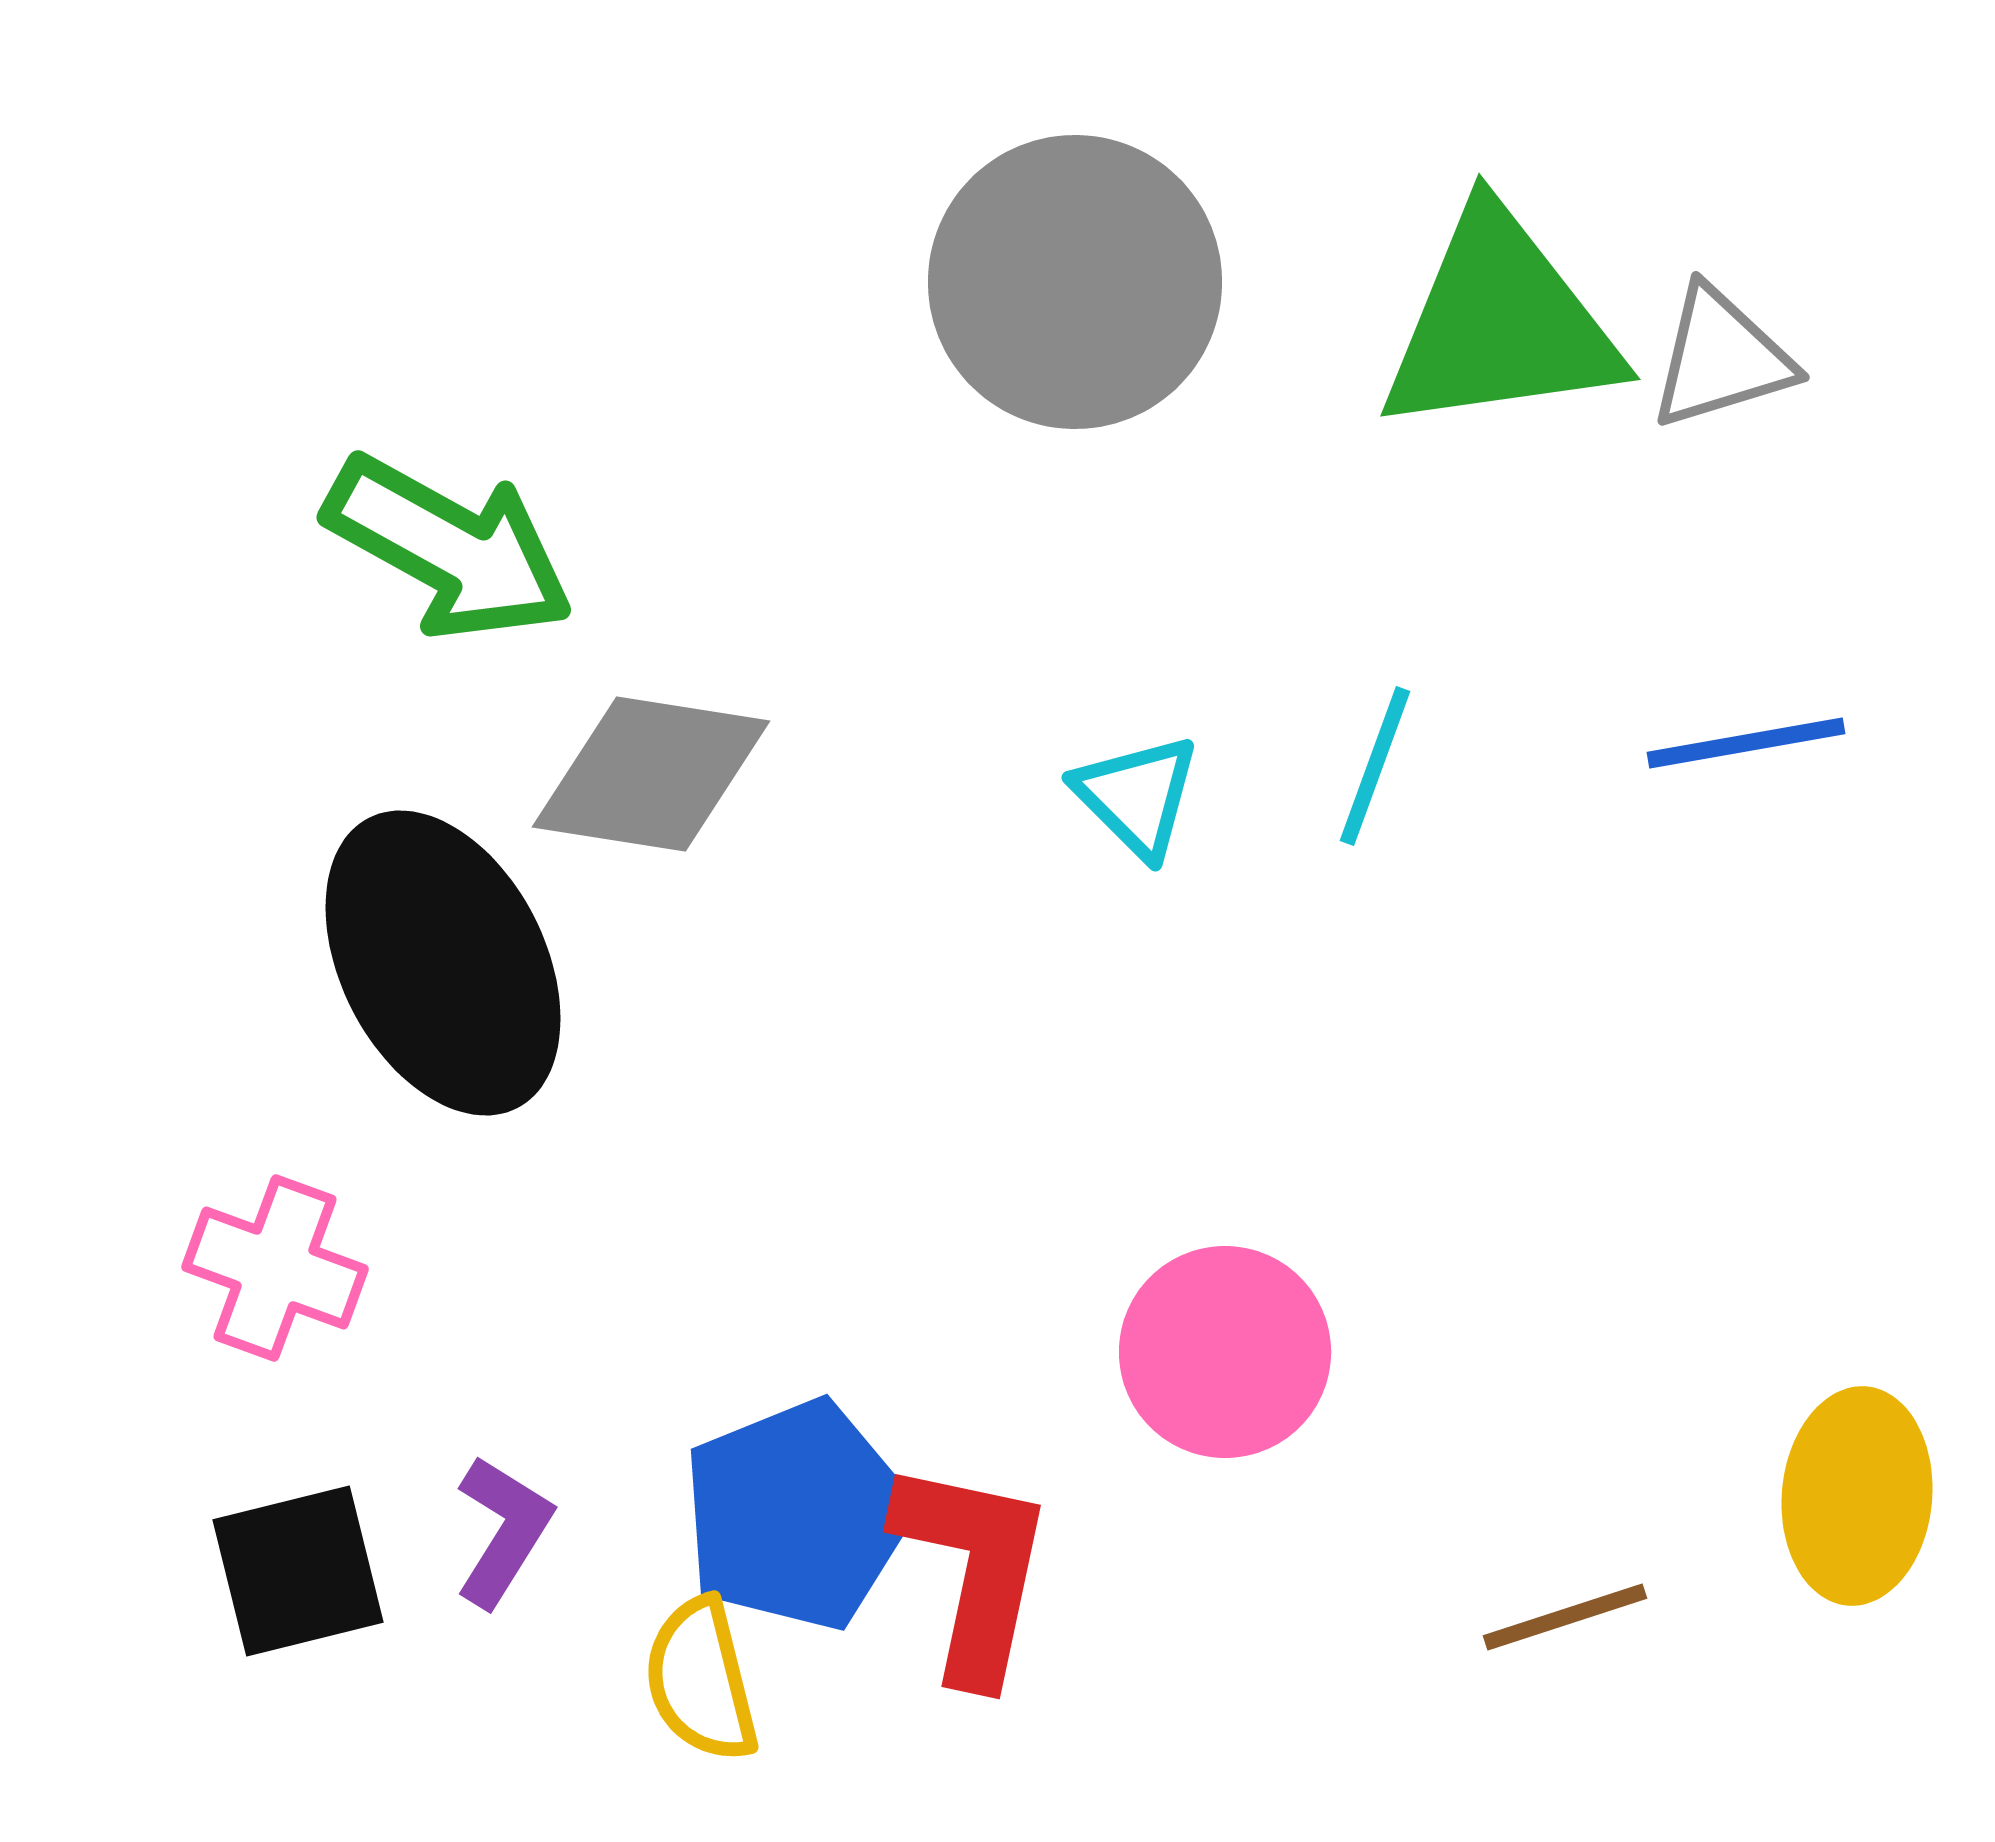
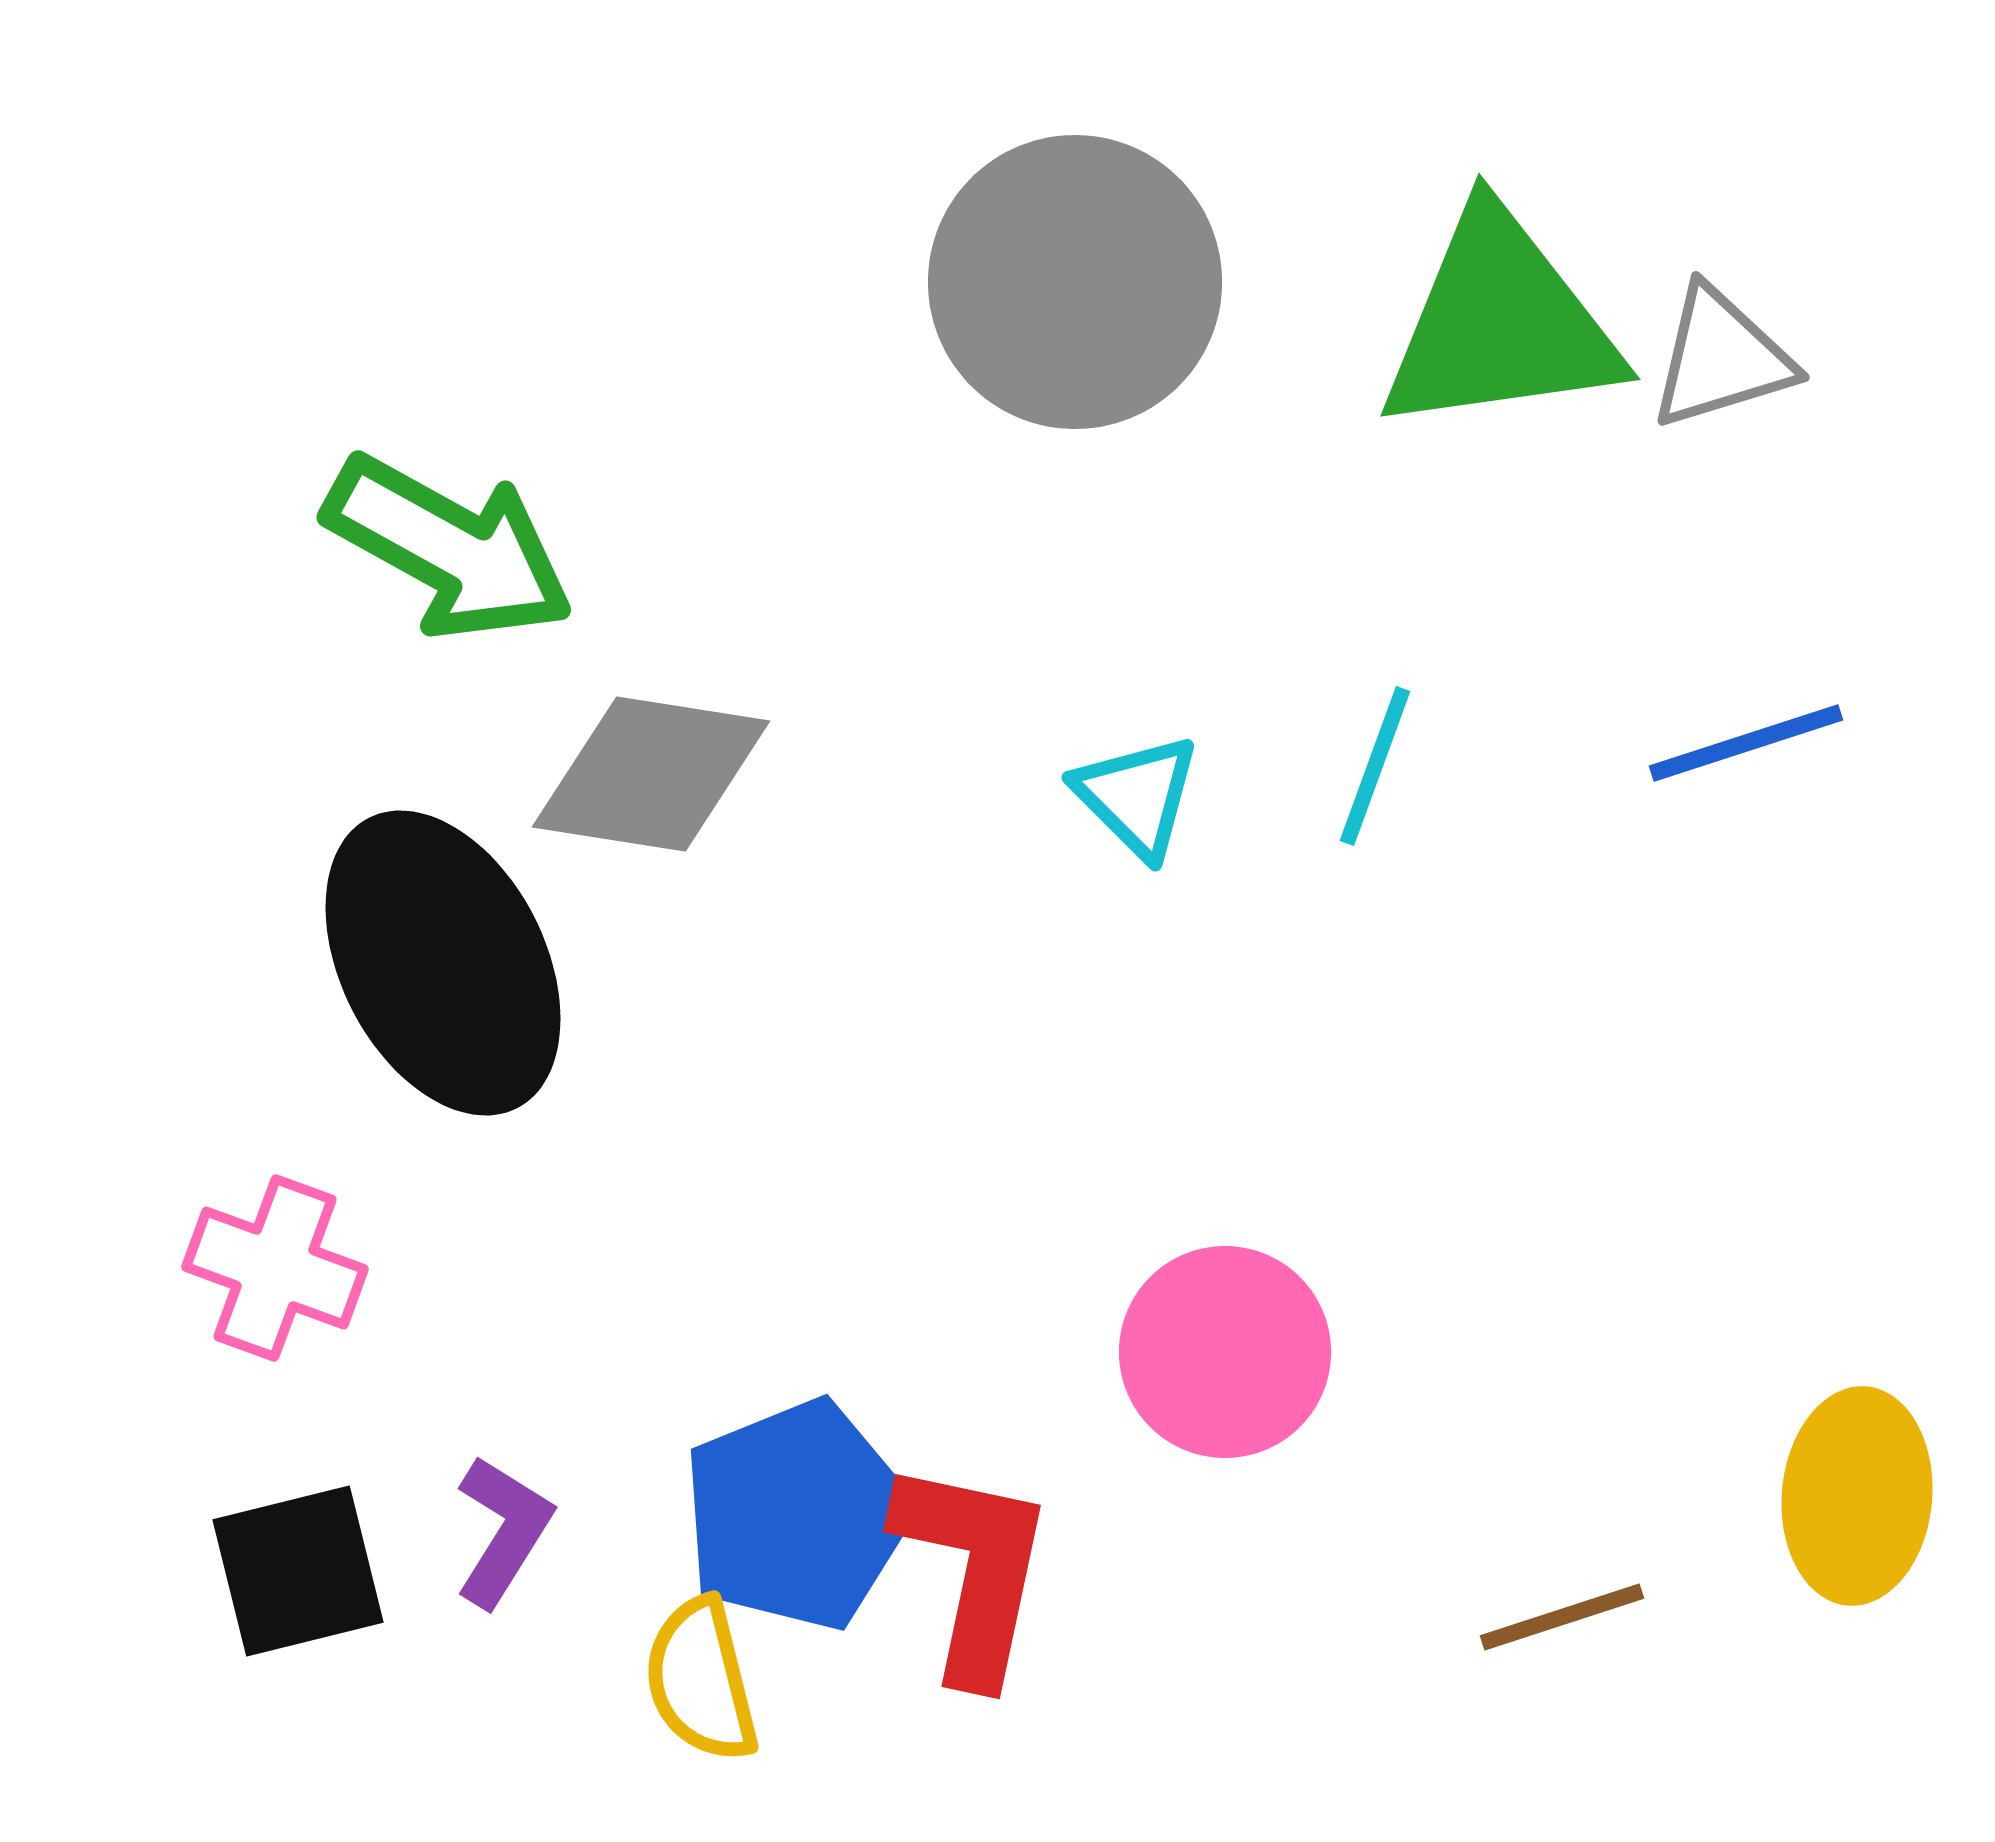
blue line: rotated 8 degrees counterclockwise
brown line: moved 3 px left
